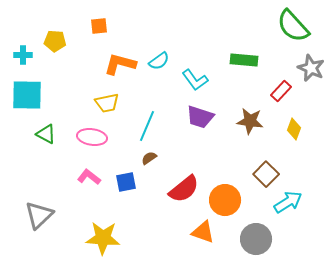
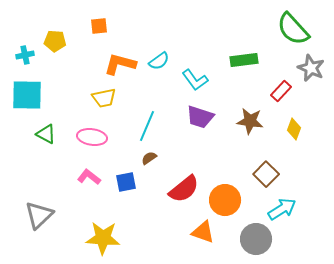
green semicircle: moved 3 px down
cyan cross: moved 2 px right; rotated 12 degrees counterclockwise
green rectangle: rotated 12 degrees counterclockwise
yellow trapezoid: moved 3 px left, 5 px up
cyan arrow: moved 6 px left, 7 px down
